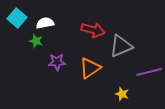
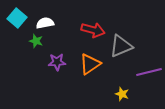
orange triangle: moved 4 px up
